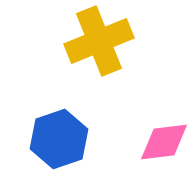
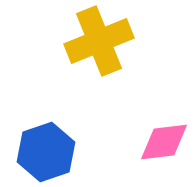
blue hexagon: moved 13 px left, 13 px down
